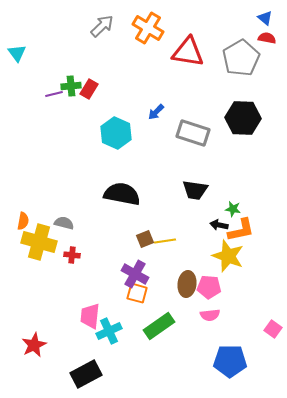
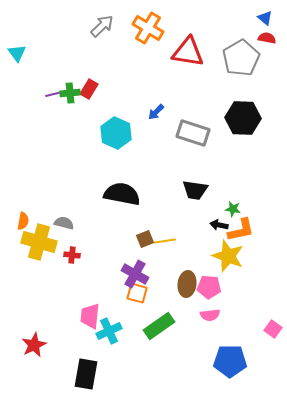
green cross: moved 1 px left, 7 px down
black rectangle: rotated 52 degrees counterclockwise
